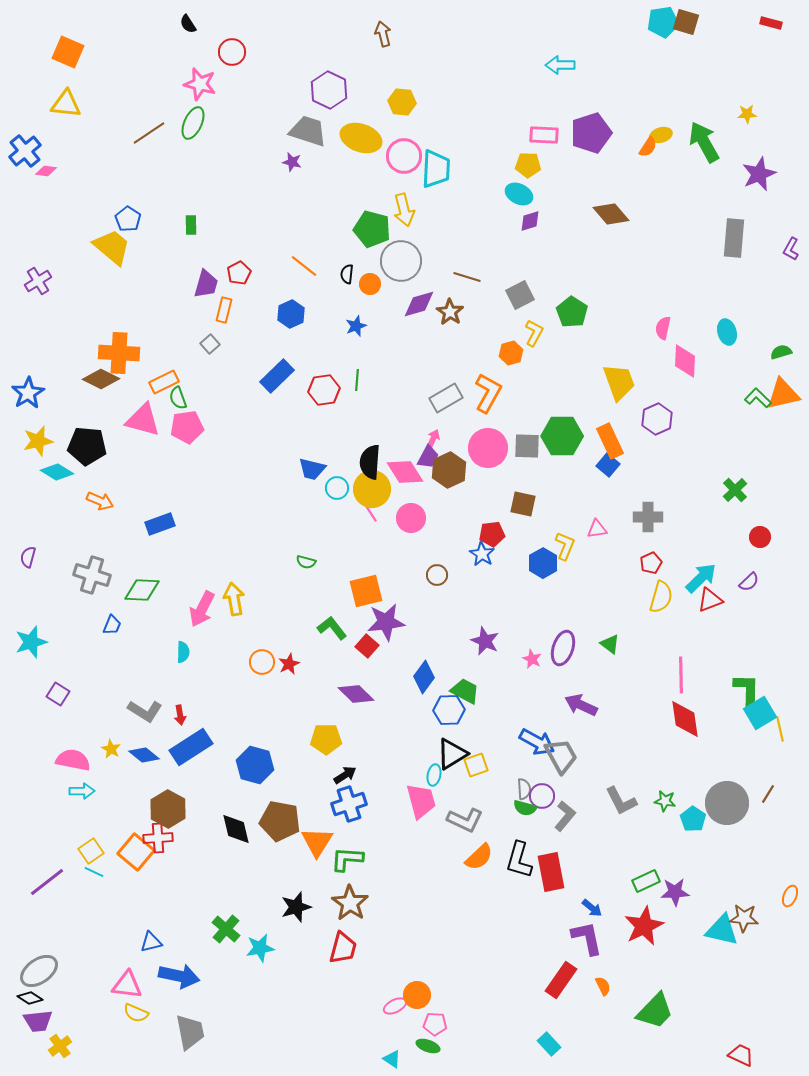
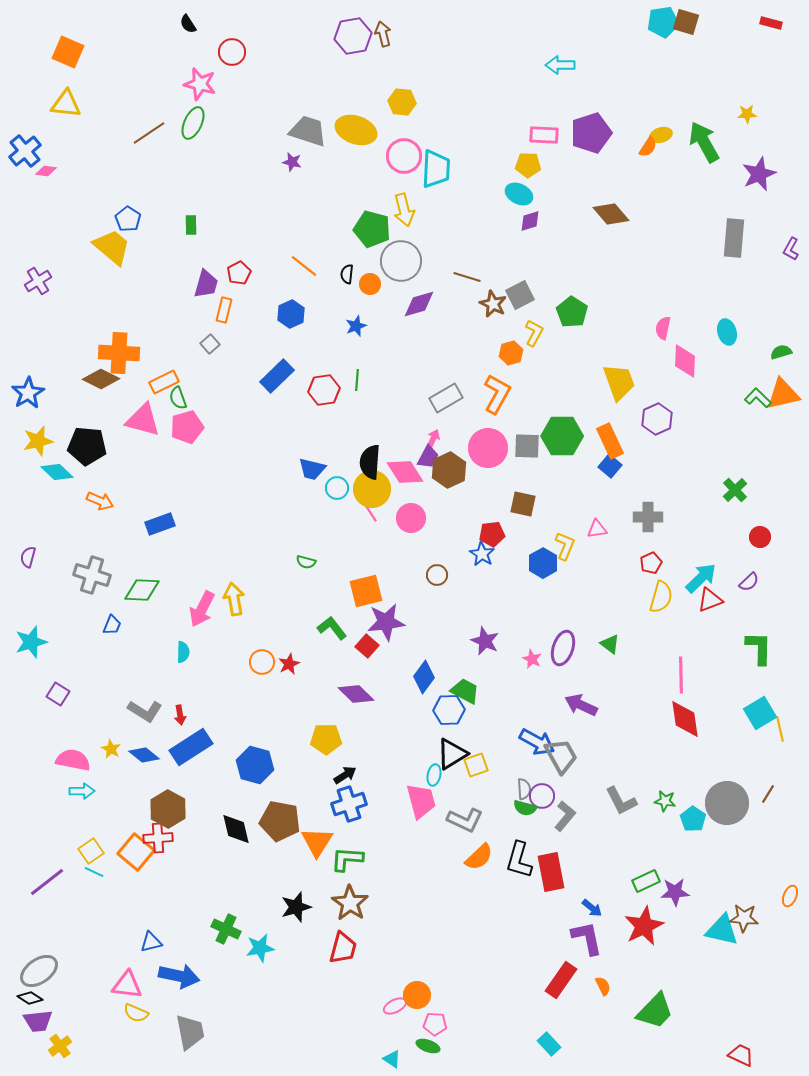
purple hexagon at (329, 90): moved 24 px right, 54 px up; rotated 24 degrees clockwise
yellow ellipse at (361, 138): moved 5 px left, 8 px up
brown star at (450, 312): moved 43 px right, 8 px up; rotated 8 degrees counterclockwise
orange L-shape at (488, 393): moved 9 px right, 1 px down
pink pentagon at (187, 427): rotated 8 degrees counterclockwise
blue square at (608, 465): moved 2 px right, 1 px down
cyan diamond at (57, 472): rotated 12 degrees clockwise
green L-shape at (747, 690): moved 12 px right, 42 px up
green cross at (226, 929): rotated 16 degrees counterclockwise
